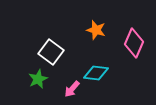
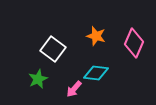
orange star: moved 6 px down
white square: moved 2 px right, 3 px up
pink arrow: moved 2 px right
